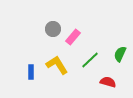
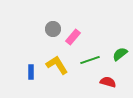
green semicircle: rotated 28 degrees clockwise
green line: rotated 24 degrees clockwise
